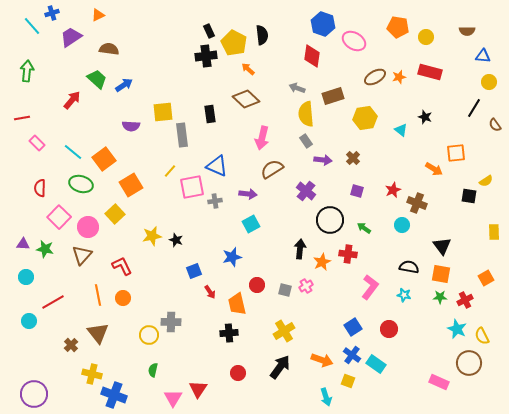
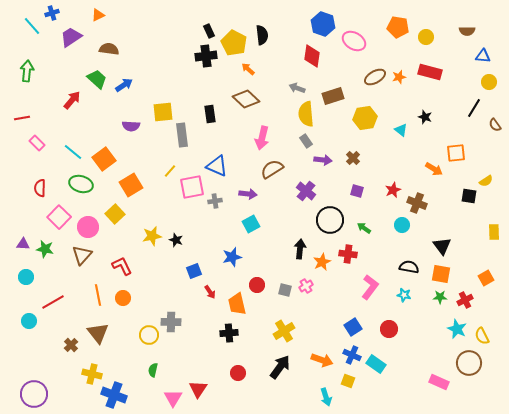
blue cross at (352, 355): rotated 12 degrees counterclockwise
